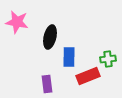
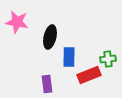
red rectangle: moved 1 px right, 1 px up
